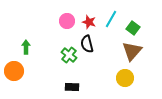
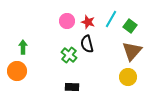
red star: moved 1 px left
green square: moved 3 px left, 2 px up
green arrow: moved 3 px left
orange circle: moved 3 px right
yellow circle: moved 3 px right, 1 px up
